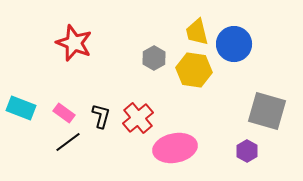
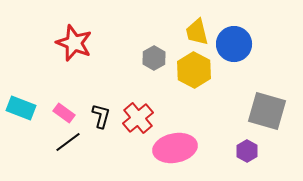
yellow hexagon: rotated 20 degrees clockwise
